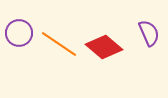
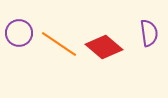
purple semicircle: rotated 16 degrees clockwise
